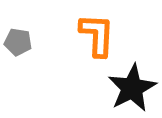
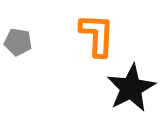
black star: moved 1 px left
